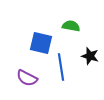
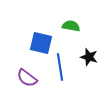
black star: moved 1 px left, 1 px down
blue line: moved 1 px left
purple semicircle: rotated 10 degrees clockwise
